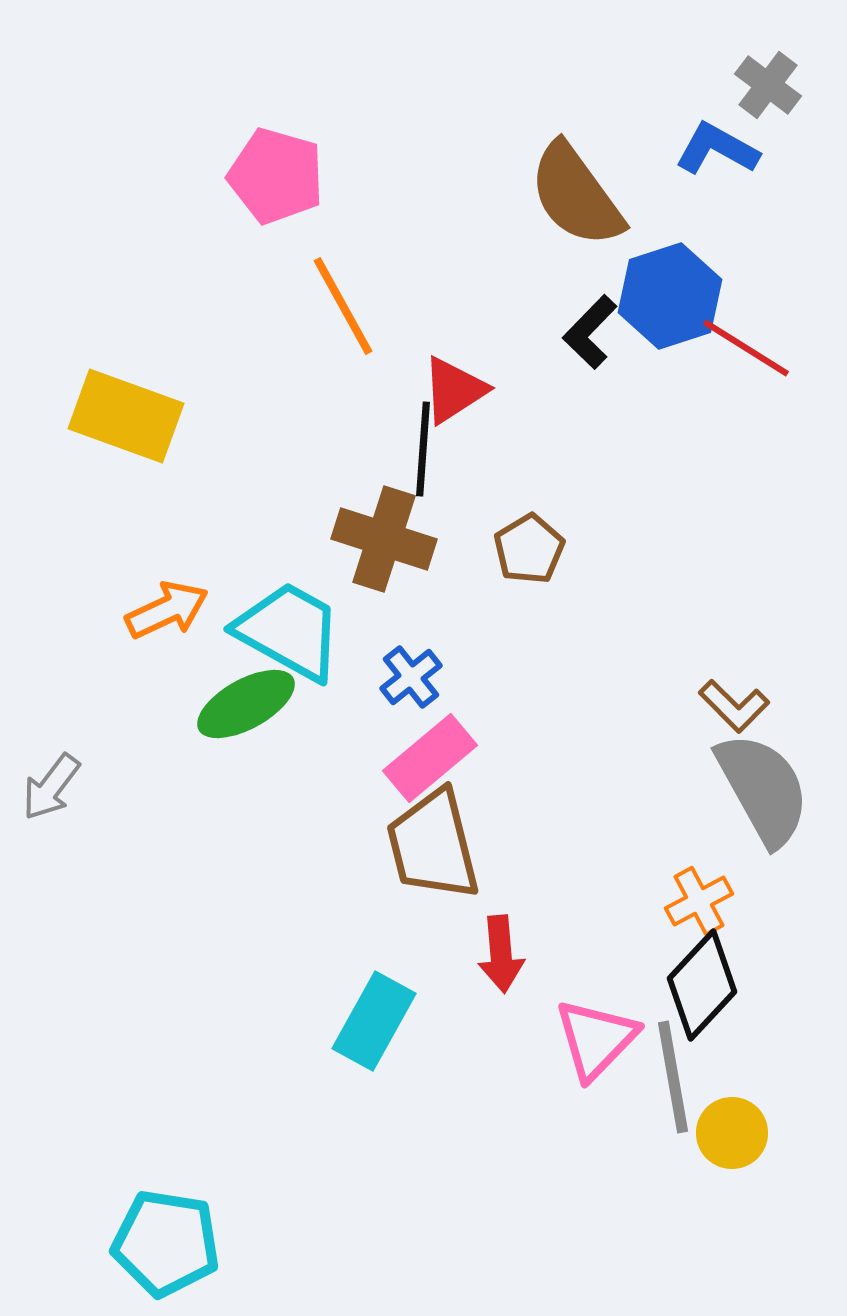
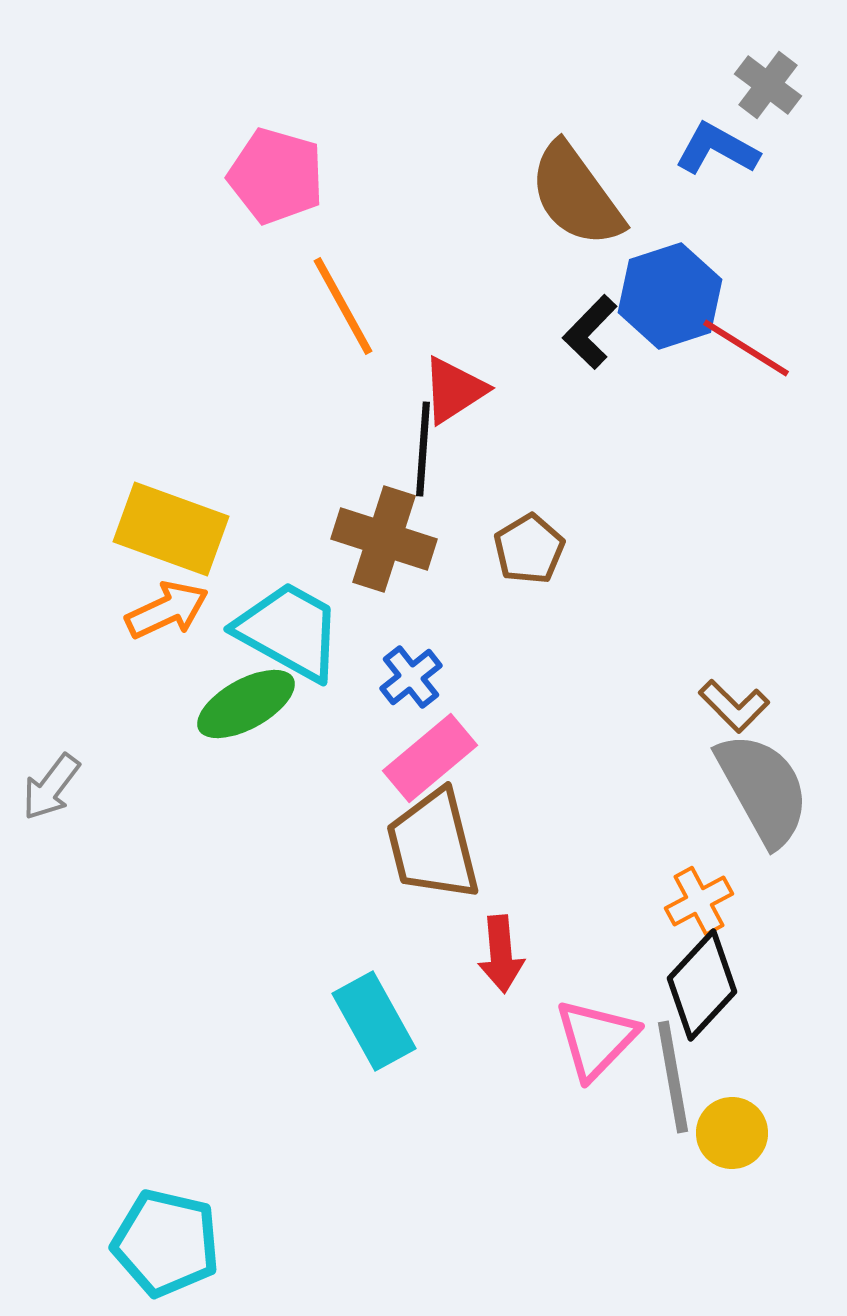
yellow rectangle: moved 45 px right, 113 px down
cyan rectangle: rotated 58 degrees counterclockwise
cyan pentagon: rotated 4 degrees clockwise
